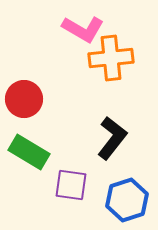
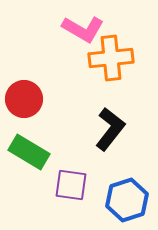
black L-shape: moved 2 px left, 9 px up
